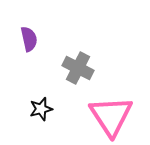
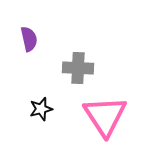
gray cross: rotated 24 degrees counterclockwise
pink triangle: moved 6 px left
